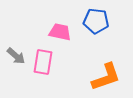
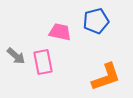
blue pentagon: rotated 20 degrees counterclockwise
pink rectangle: rotated 20 degrees counterclockwise
